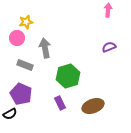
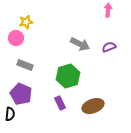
pink circle: moved 1 px left
gray arrow: moved 35 px right, 4 px up; rotated 126 degrees clockwise
black semicircle: rotated 56 degrees counterclockwise
